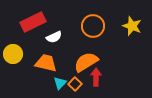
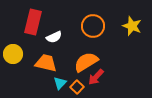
red rectangle: rotated 50 degrees counterclockwise
red arrow: rotated 138 degrees counterclockwise
orange square: moved 2 px right, 3 px down
